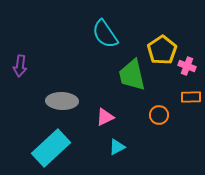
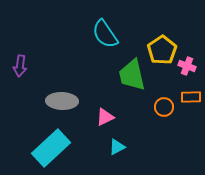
orange circle: moved 5 px right, 8 px up
